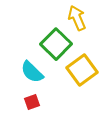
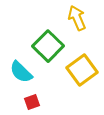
green square: moved 8 px left, 2 px down
cyan semicircle: moved 11 px left
